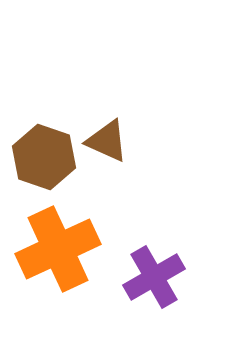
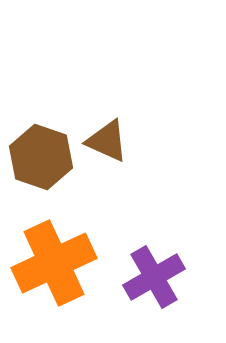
brown hexagon: moved 3 px left
orange cross: moved 4 px left, 14 px down
